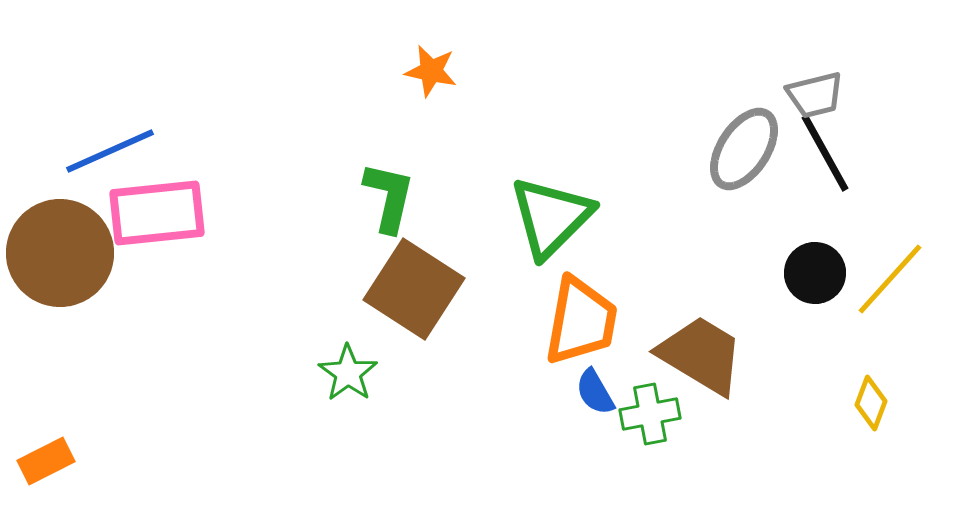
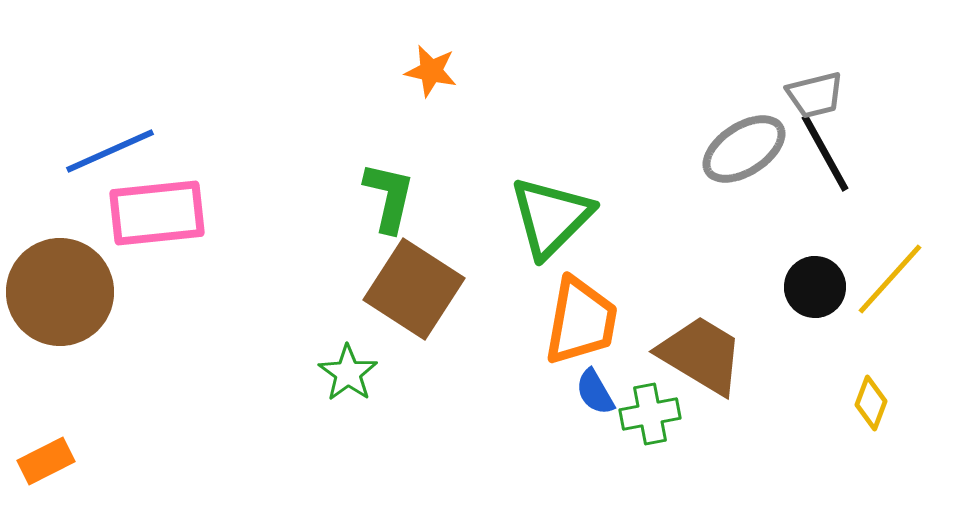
gray ellipse: rotated 24 degrees clockwise
brown circle: moved 39 px down
black circle: moved 14 px down
